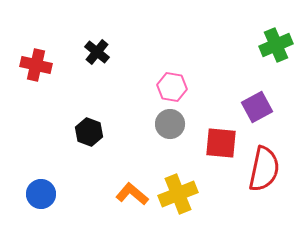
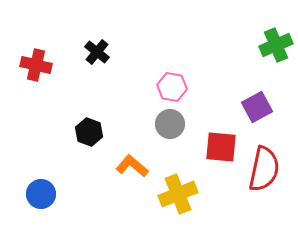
red square: moved 4 px down
orange L-shape: moved 28 px up
